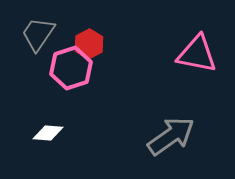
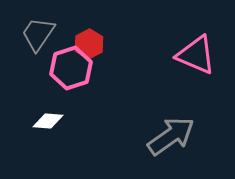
pink triangle: moved 1 px left, 1 px down; rotated 12 degrees clockwise
white diamond: moved 12 px up
